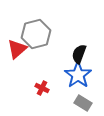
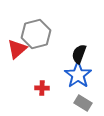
red cross: rotated 24 degrees counterclockwise
